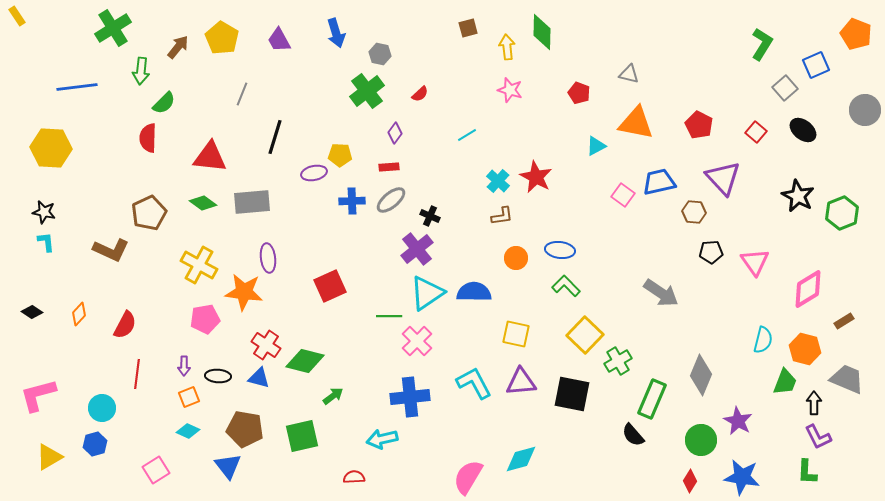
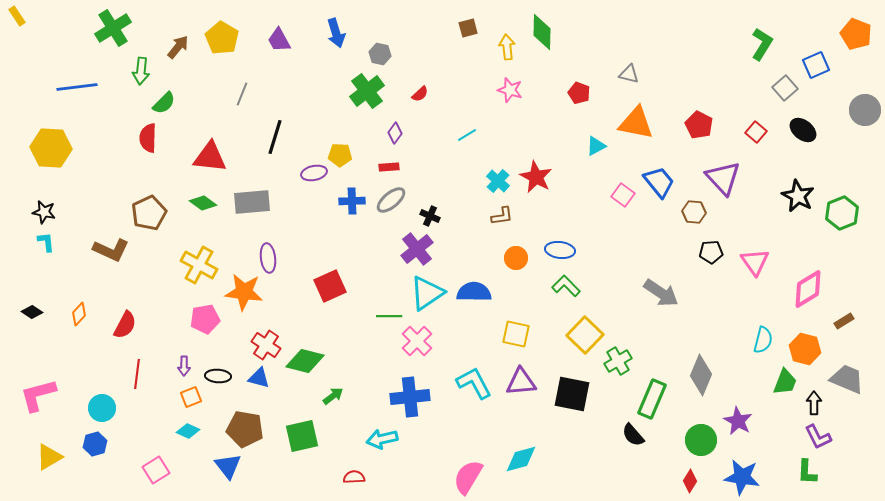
blue trapezoid at (659, 182): rotated 64 degrees clockwise
orange square at (189, 397): moved 2 px right
